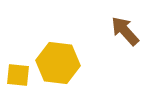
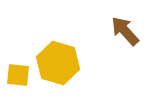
yellow hexagon: rotated 9 degrees clockwise
